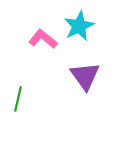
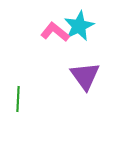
pink L-shape: moved 12 px right, 7 px up
green line: rotated 10 degrees counterclockwise
